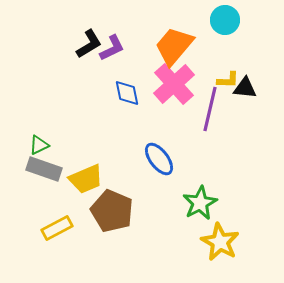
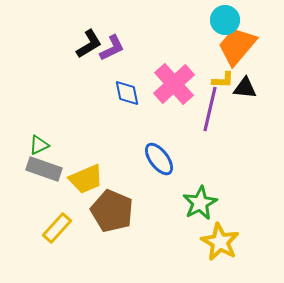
orange trapezoid: moved 63 px right
yellow L-shape: moved 5 px left
yellow rectangle: rotated 20 degrees counterclockwise
